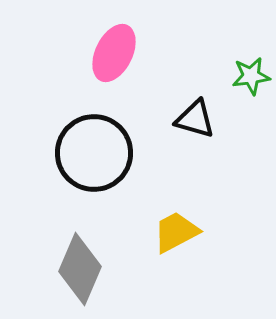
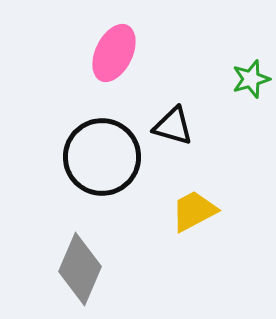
green star: moved 3 px down; rotated 9 degrees counterclockwise
black triangle: moved 22 px left, 7 px down
black circle: moved 8 px right, 4 px down
yellow trapezoid: moved 18 px right, 21 px up
